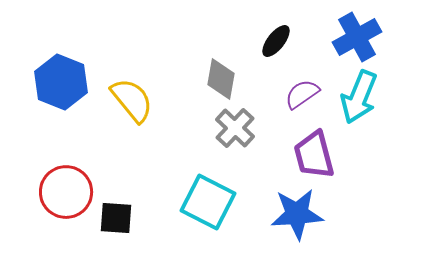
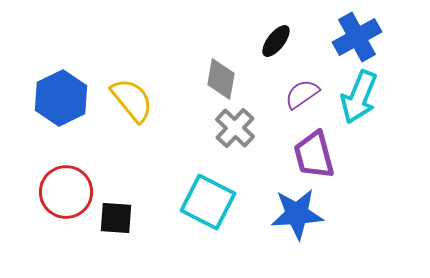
blue hexagon: moved 16 px down; rotated 12 degrees clockwise
